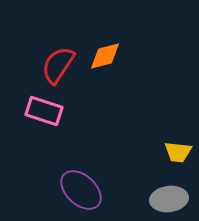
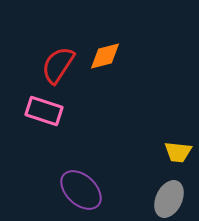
gray ellipse: rotated 57 degrees counterclockwise
